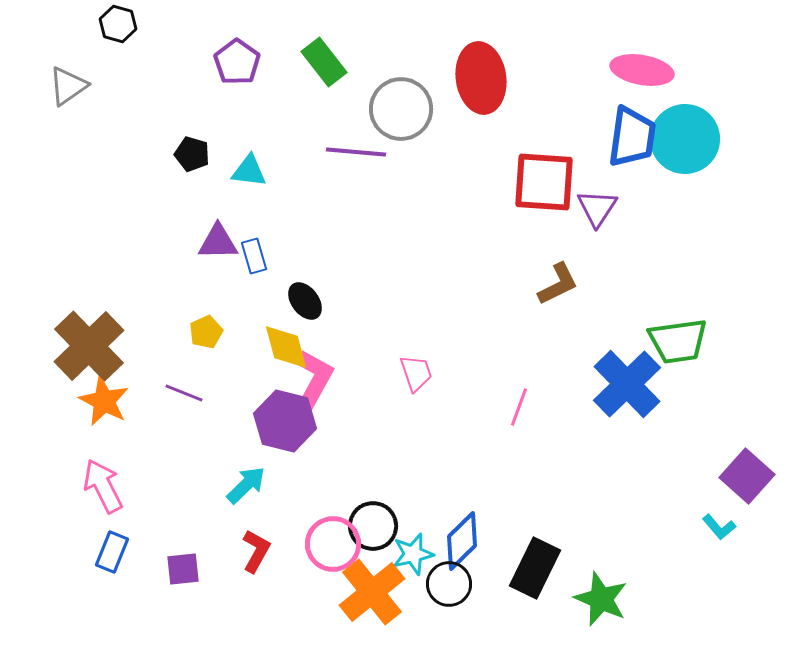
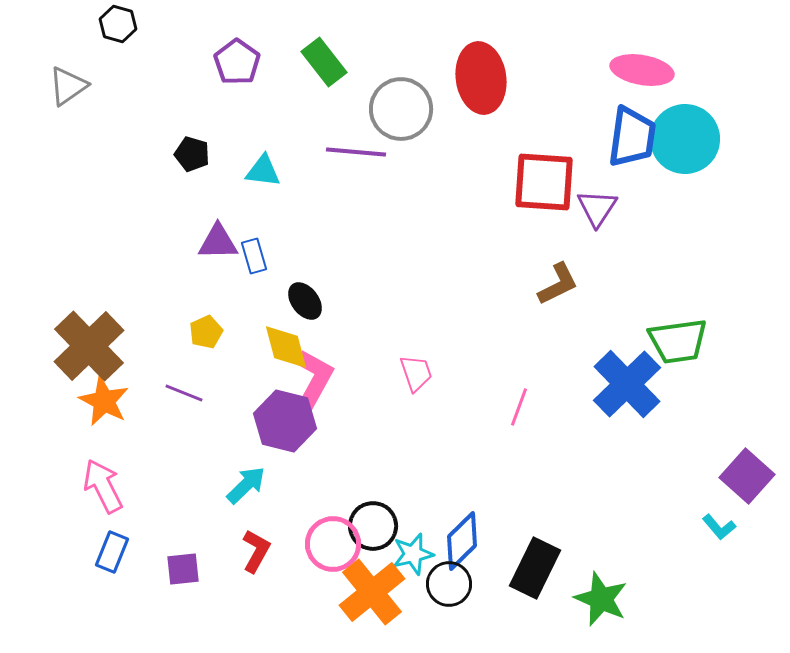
cyan triangle at (249, 171): moved 14 px right
